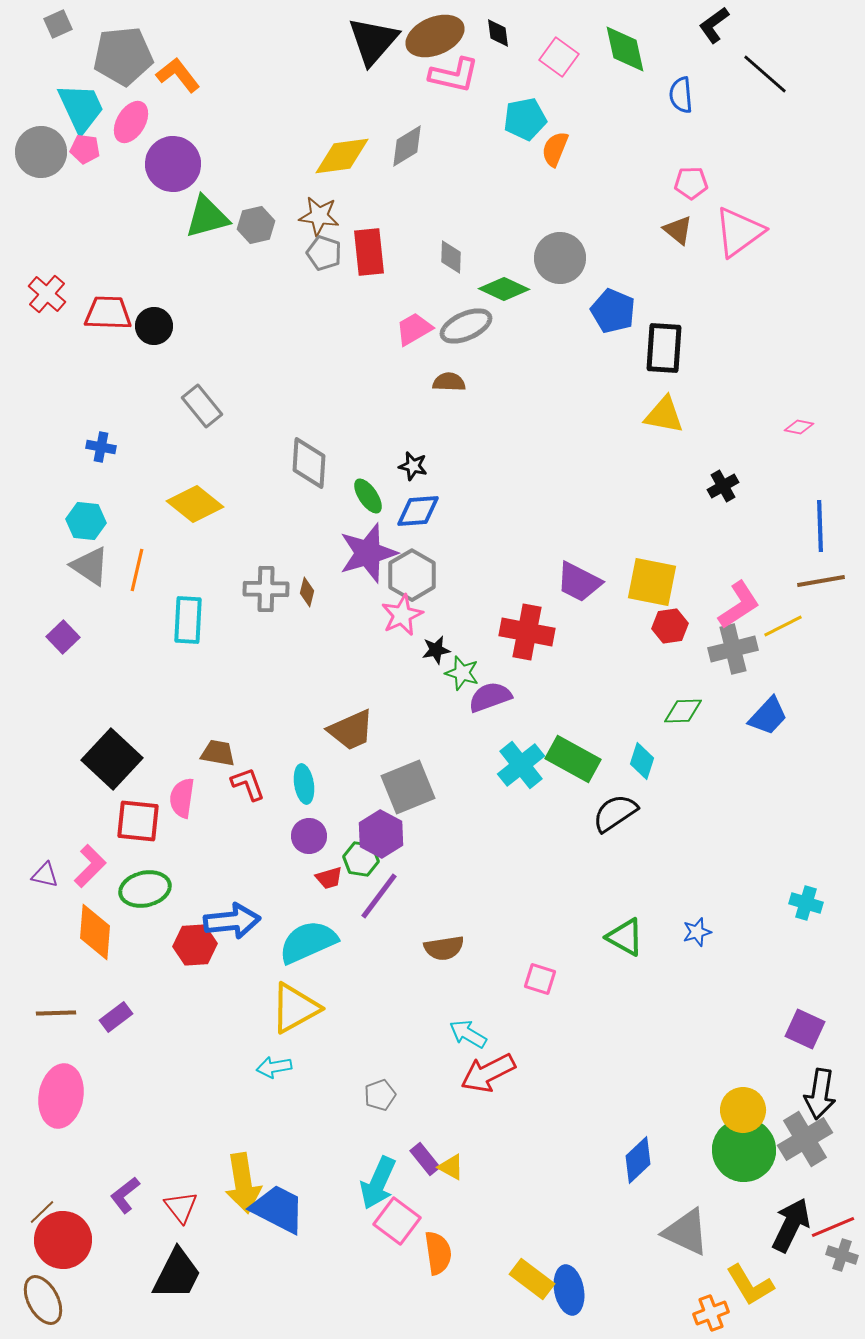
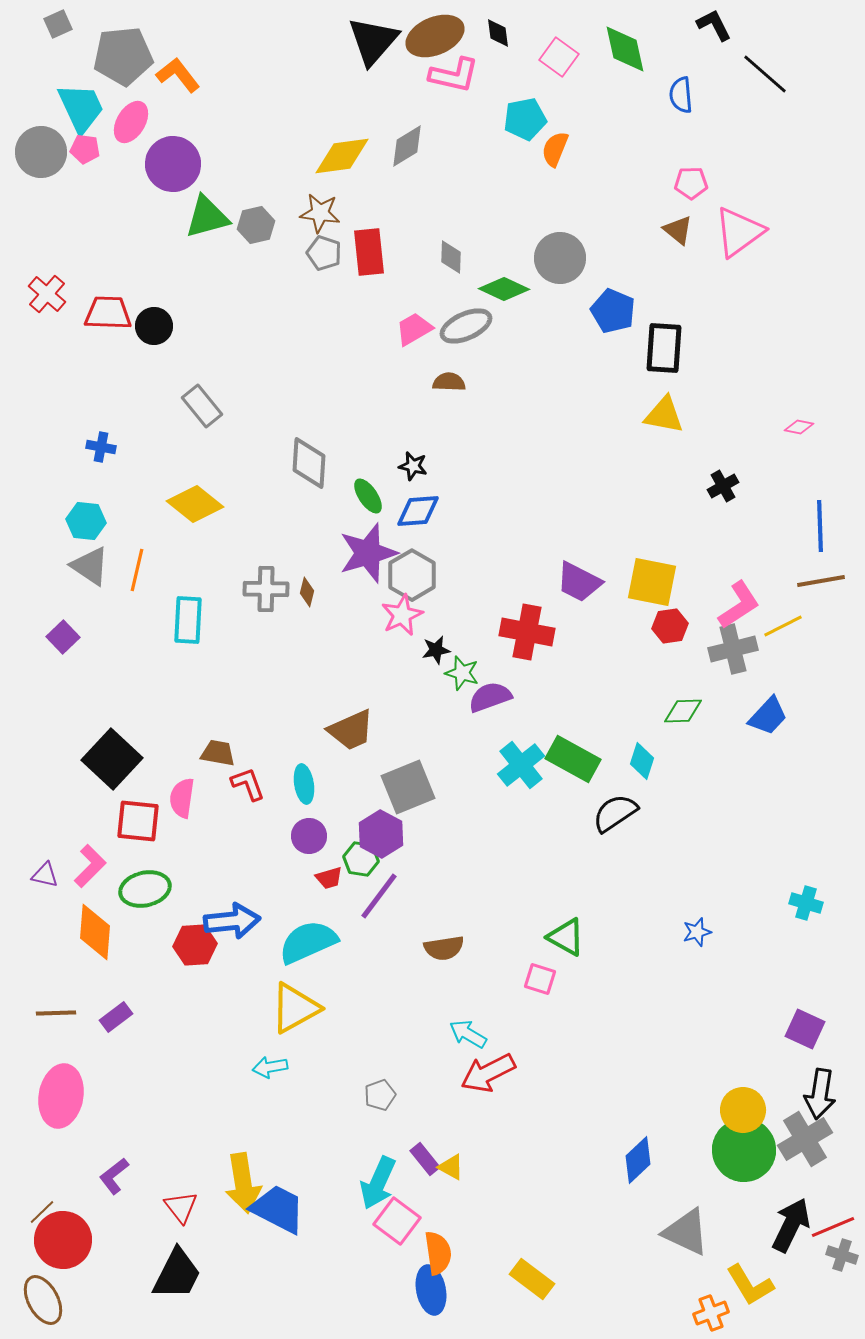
black L-shape at (714, 25): rotated 99 degrees clockwise
brown star at (319, 216): moved 1 px right, 3 px up
green triangle at (625, 937): moved 59 px left
cyan arrow at (274, 1067): moved 4 px left
purple L-shape at (125, 1195): moved 11 px left, 19 px up
blue ellipse at (569, 1290): moved 138 px left
